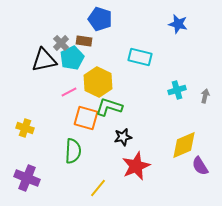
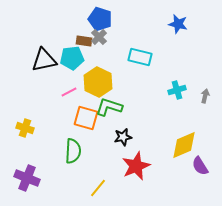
gray cross: moved 38 px right, 6 px up
cyan pentagon: rotated 20 degrees clockwise
